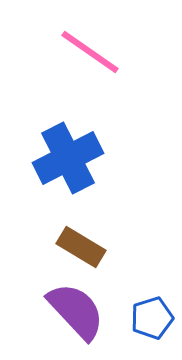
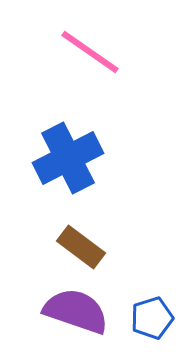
brown rectangle: rotated 6 degrees clockwise
purple semicircle: rotated 28 degrees counterclockwise
